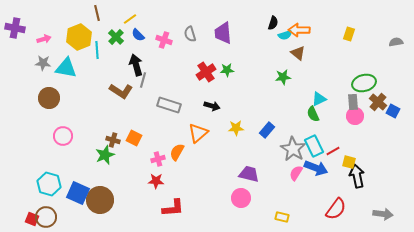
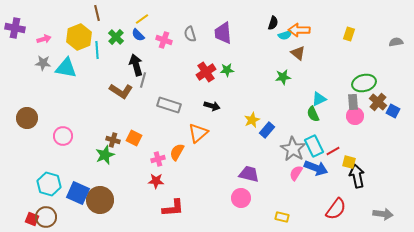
yellow line at (130, 19): moved 12 px right
brown circle at (49, 98): moved 22 px left, 20 px down
yellow star at (236, 128): moved 16 px right, 8 px up; rotated 21 degrees counterclockwise
